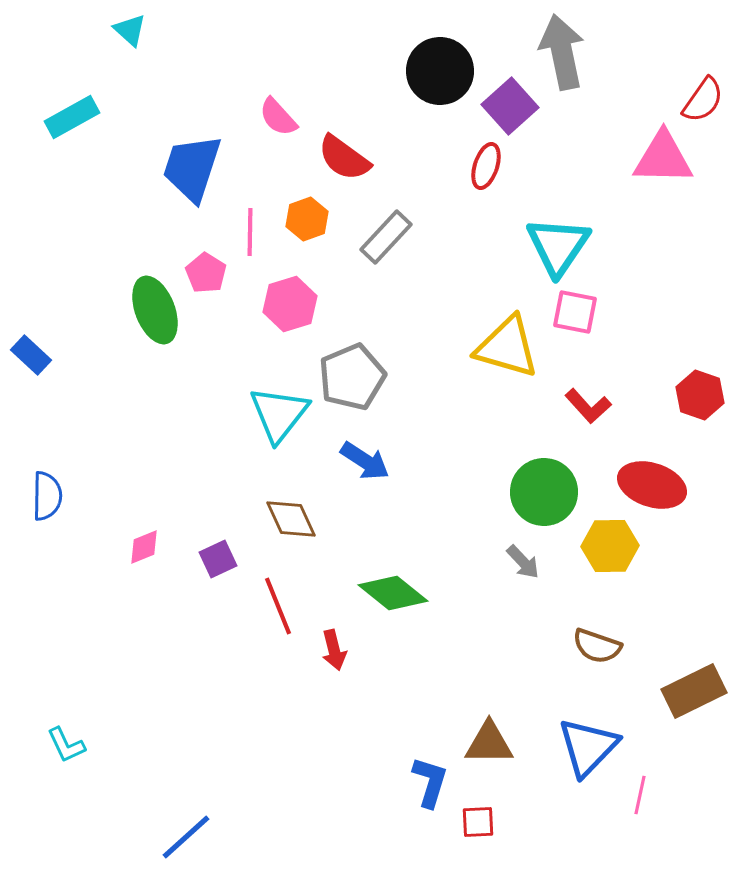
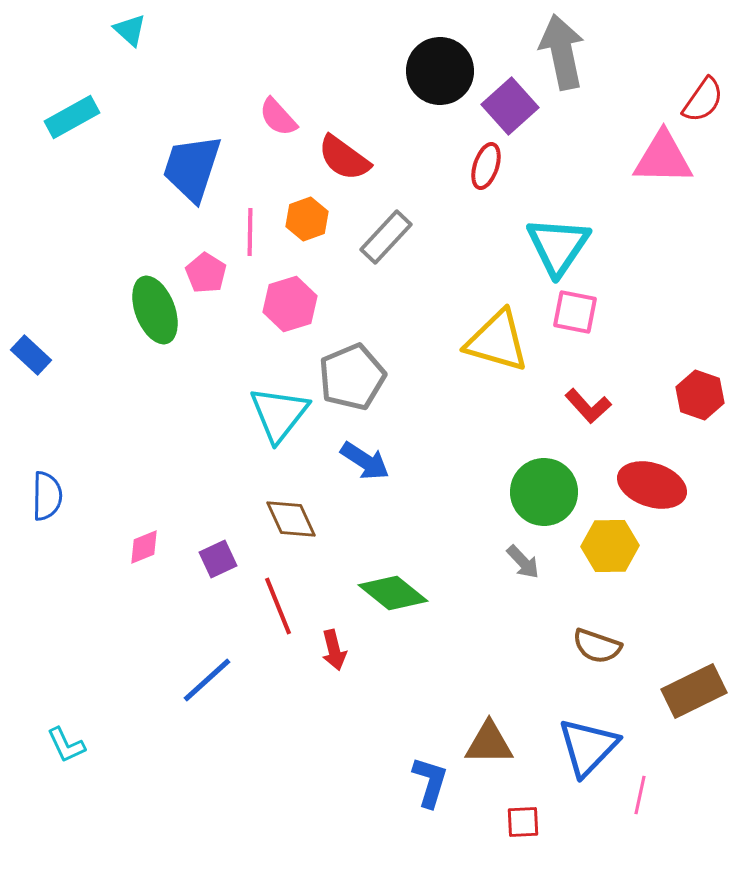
yellow triangle at (507, 347): moved 10 px left, 6 px up
red square at (478, 822): moved 45 px right
blue line at (186, 837): moved 21 px right, 157 px up
